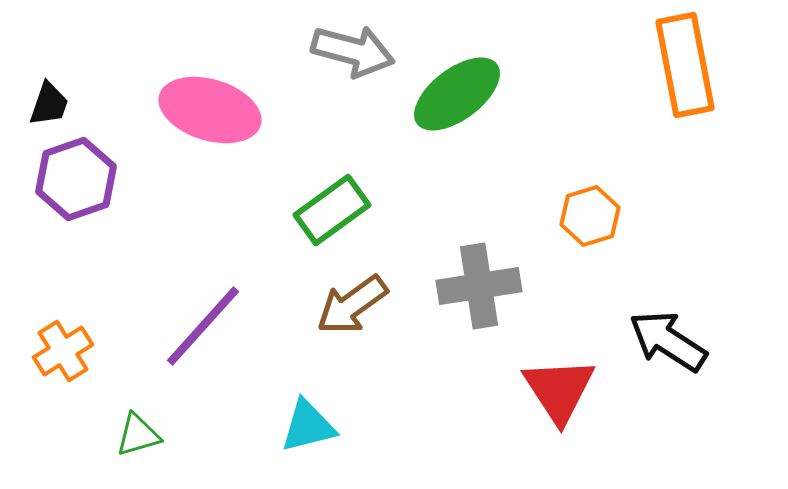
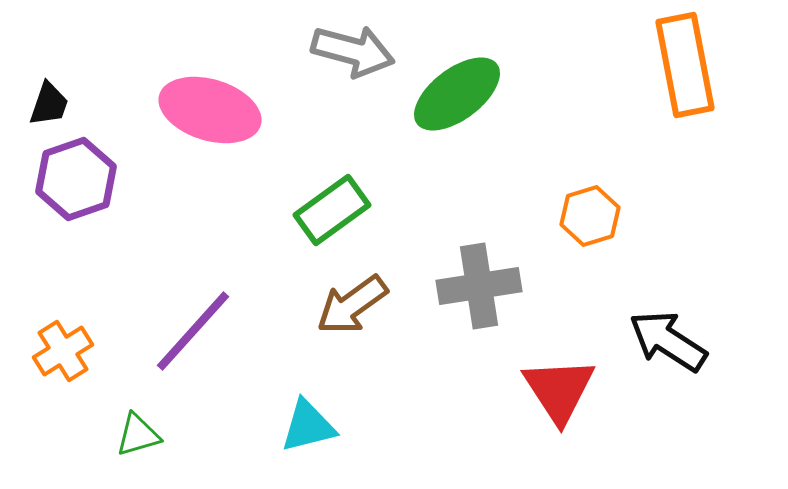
purple line: moved 10 px left, 5 px down
